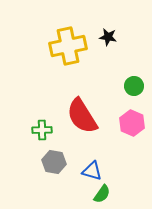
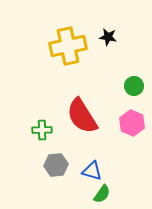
gray hexagon: moved 2 px right, 3 px down; rotated 15 degrees counterclockwise
